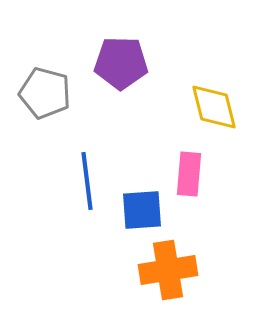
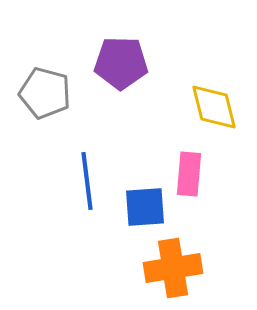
blue square: moved 3 px right, 3 px up
orange cross: moved 5 px right, 2 px up
